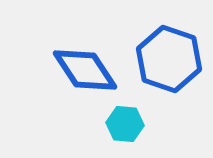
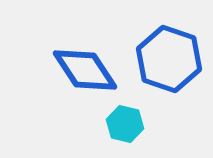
cyan hexagon: rotated 9 degrees clockwise
